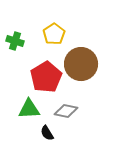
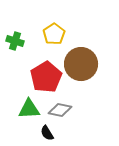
gray diamond: moved 6 px left, 1 px up
